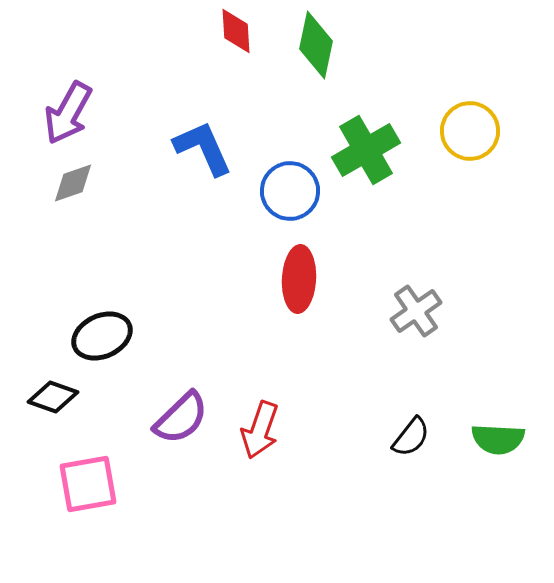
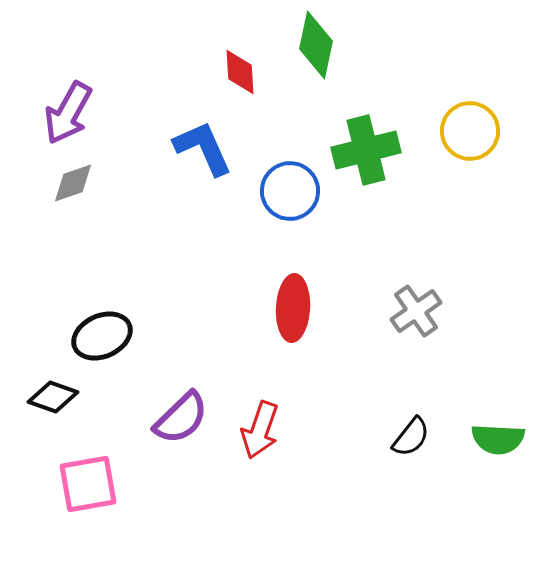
red diamond: moved 4 px right, 41 px down
green cross: rotated 16 degrees clockwise
red ellipse: moved 6 px left, 29 px down
